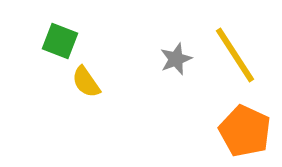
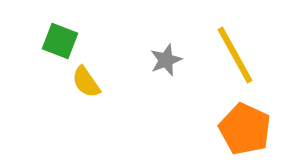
yellow line: rotated 4 degrees clockwise
gray star: moved 10 px left, 1 px down
orange pentagon: moved 2 px up
